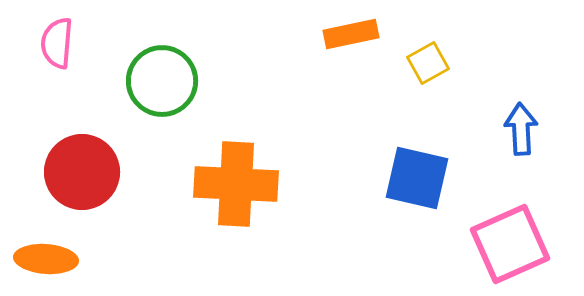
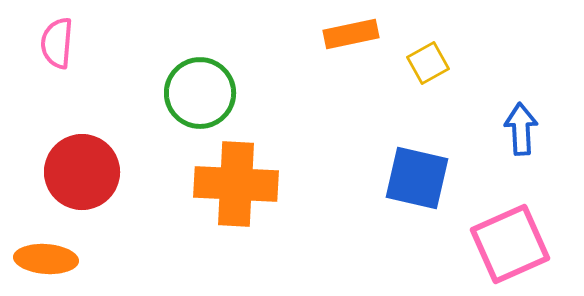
green circle: moved 38 px right, 12 px down
